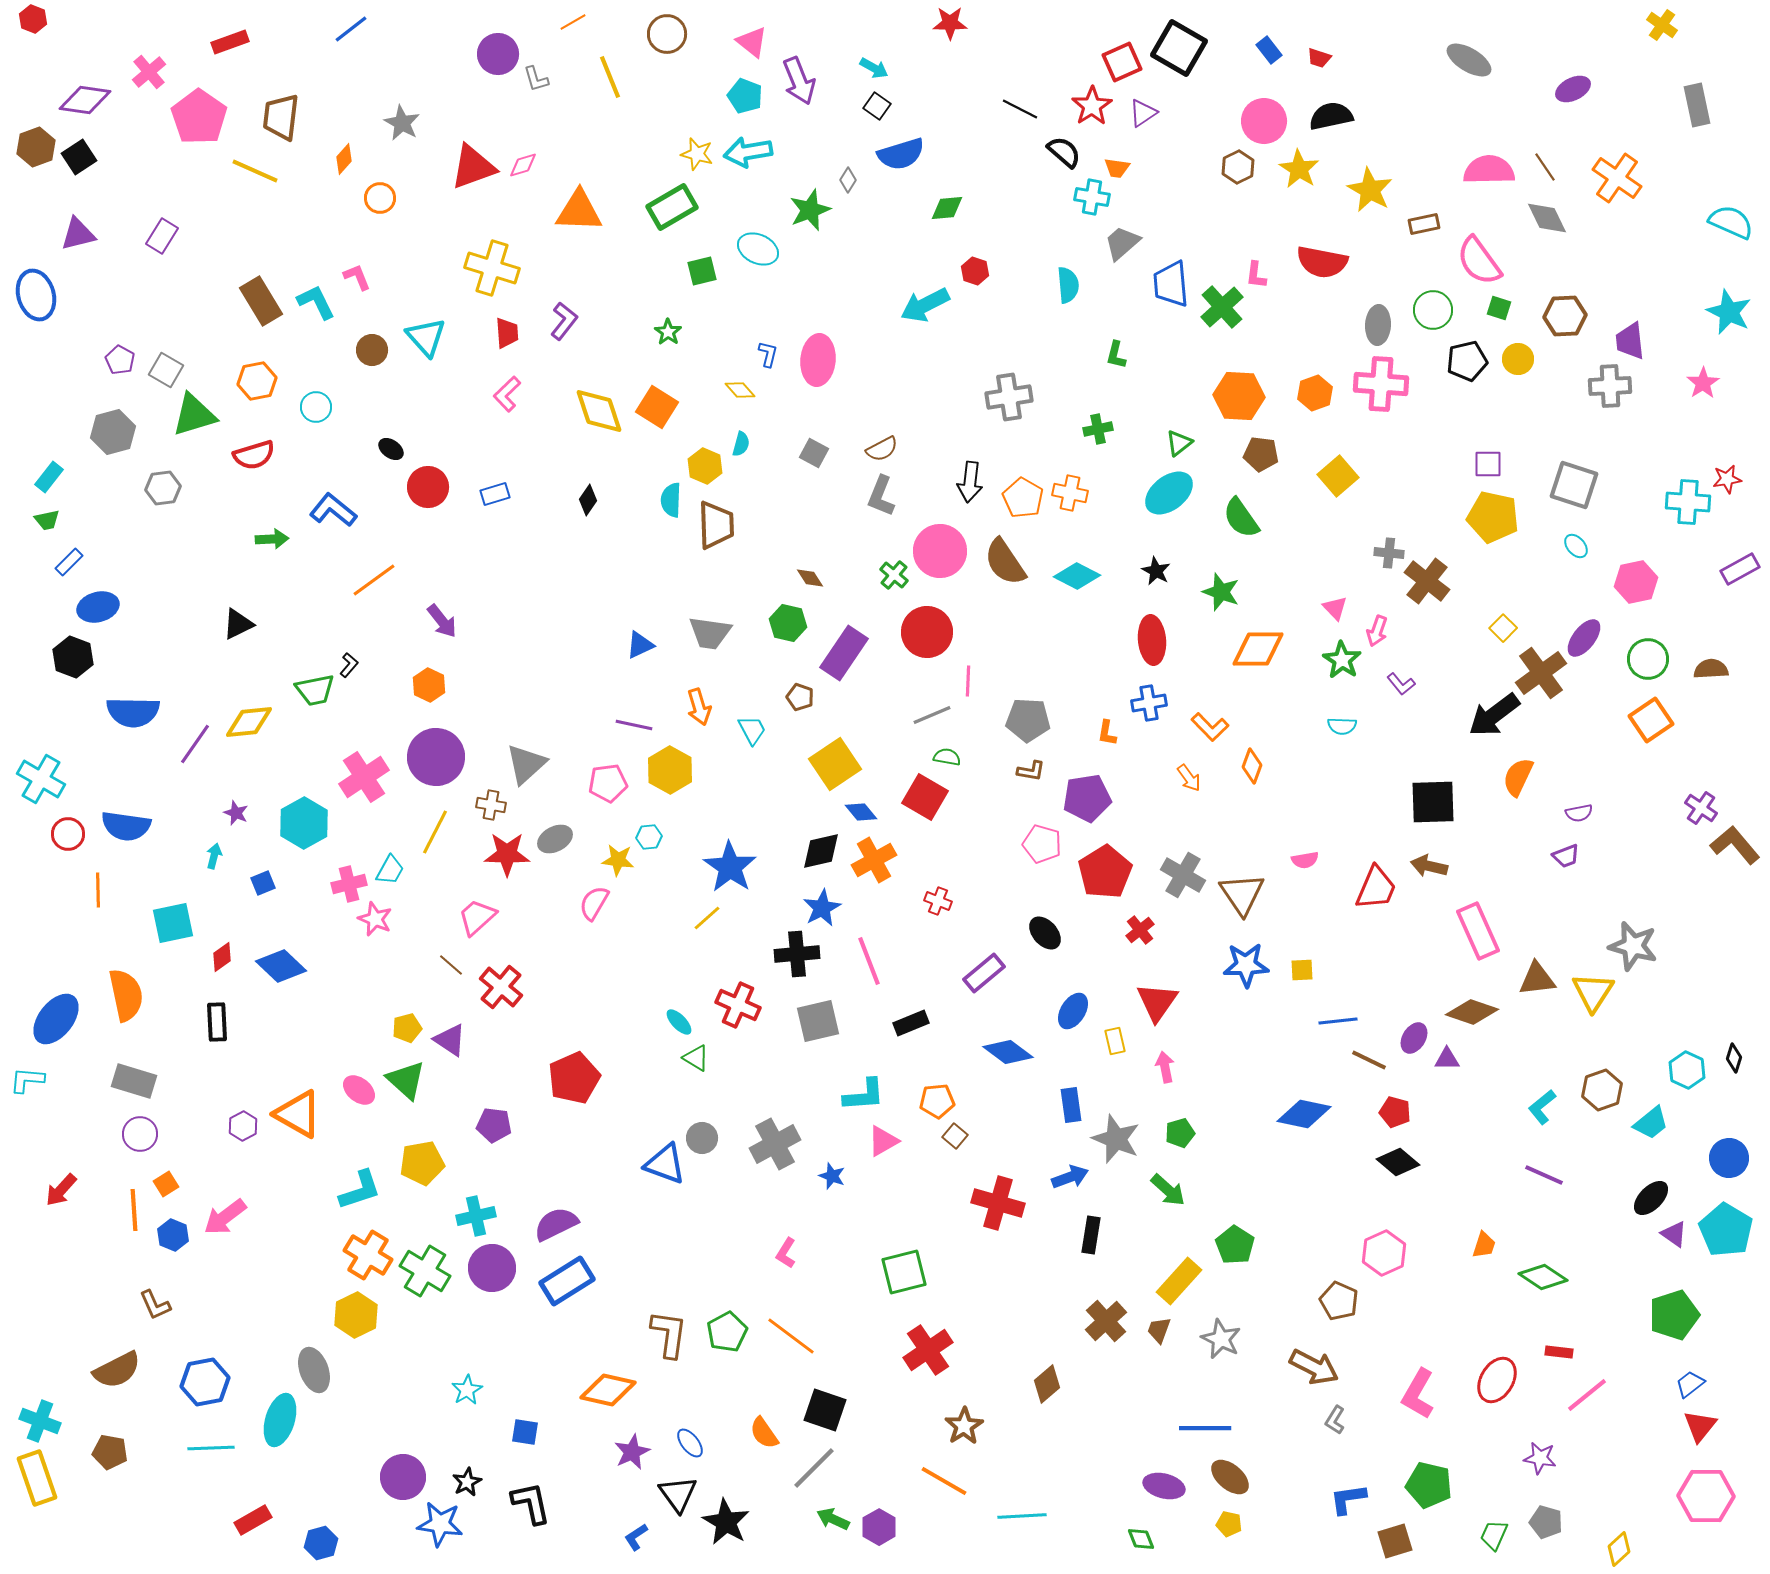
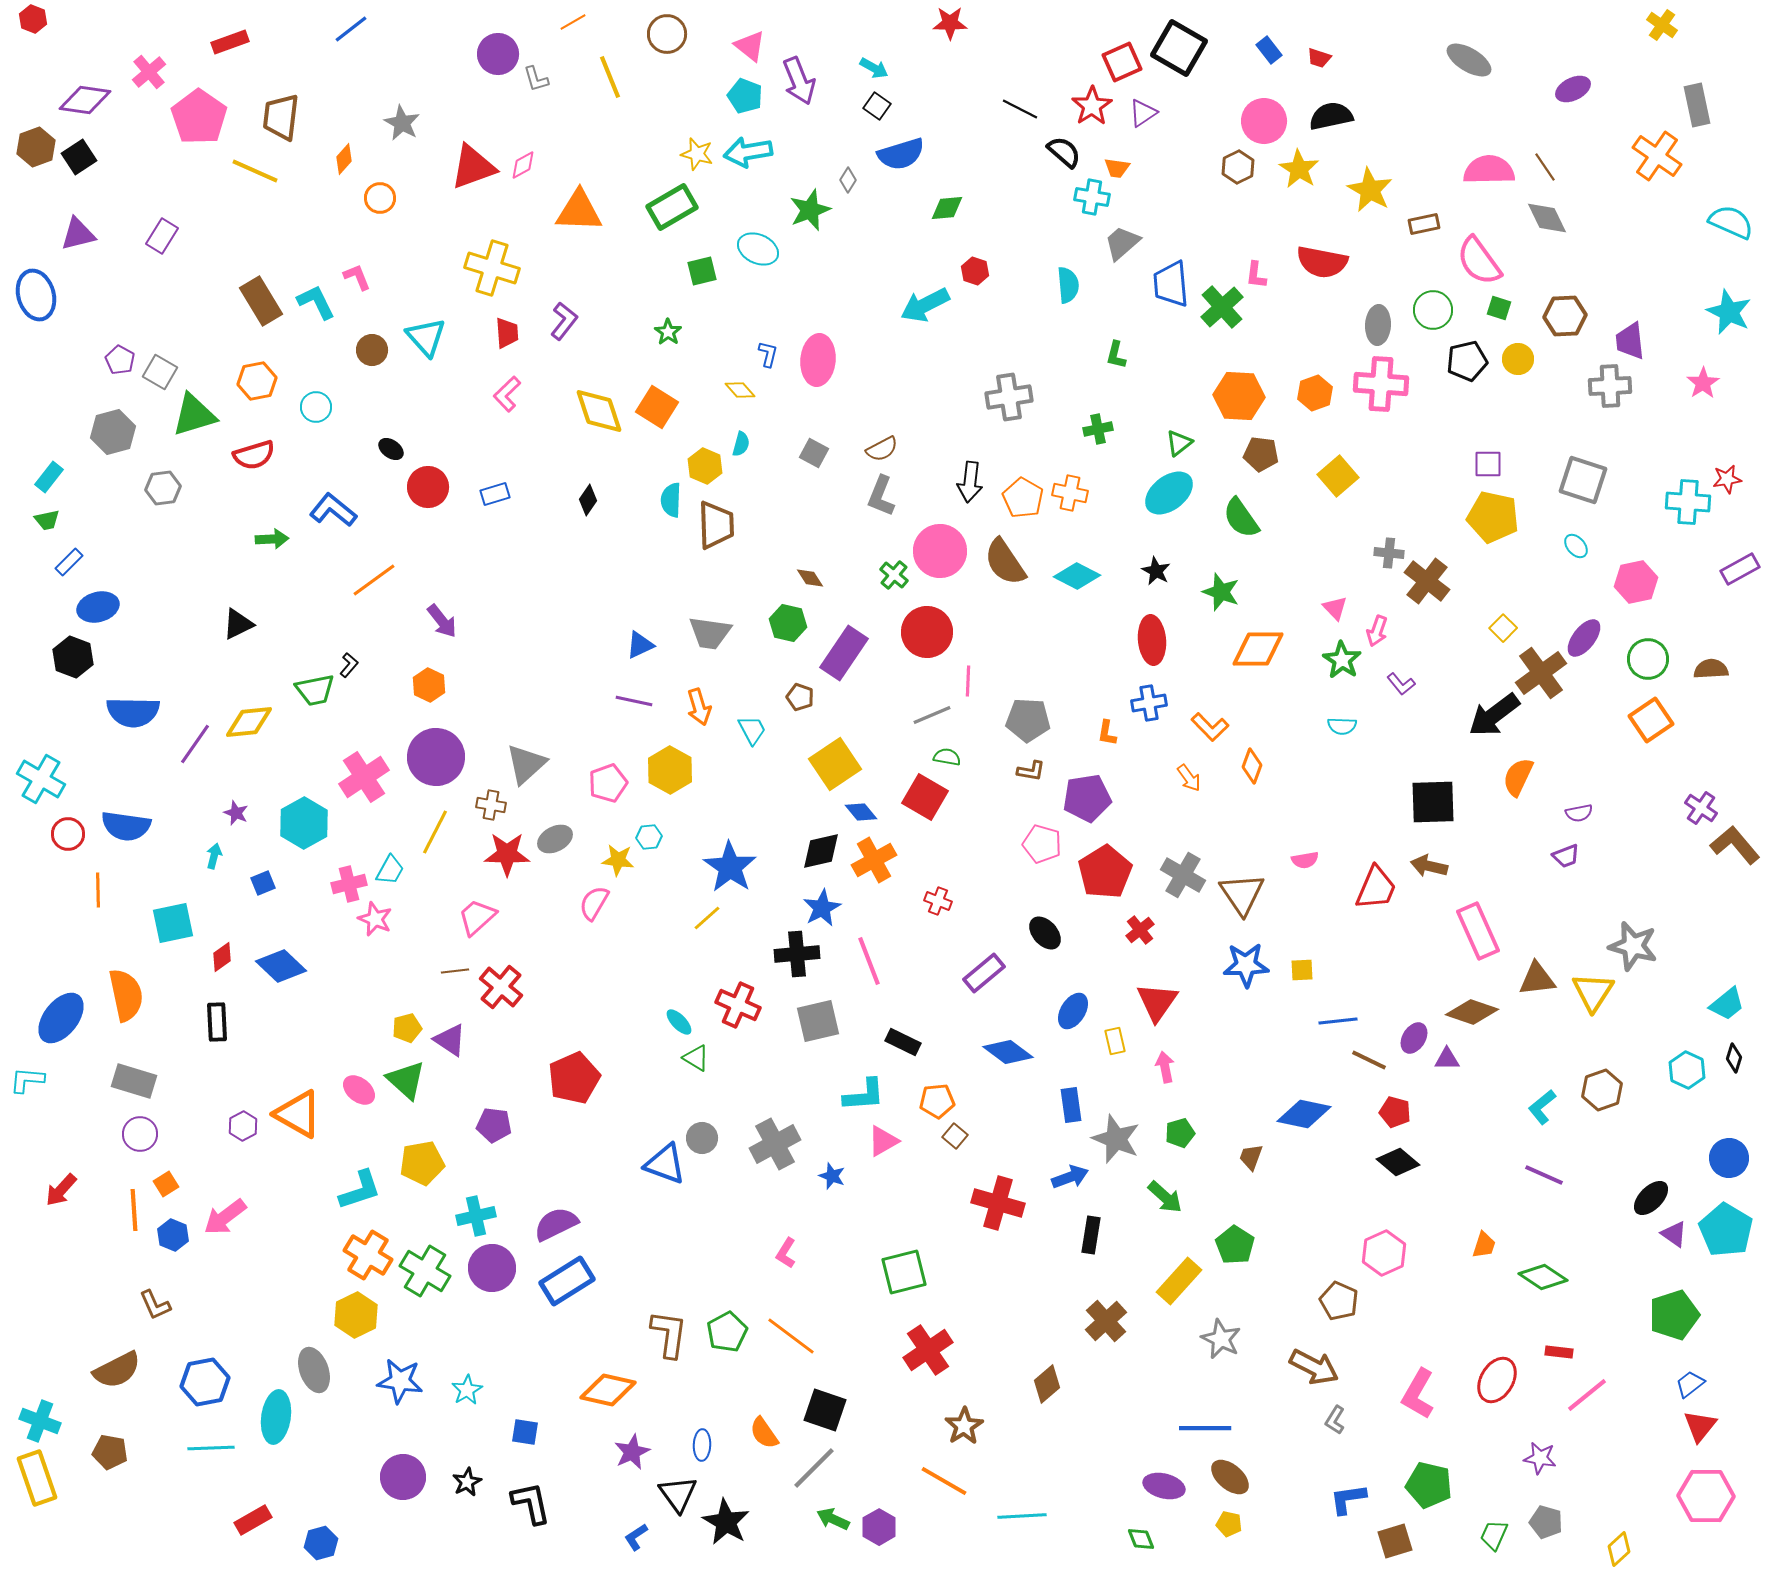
pink triangle at (752, 42): moved 2 px left, 4 px down
pink diamond at (523, 165): rotated 12 degrees counterclockwise
orange cross at (1617, 178): moved 40 px right, 22 px up
gray square at (166, 370): moved 6 px left, 2 px down
gray square at (1574, 485): moved 9 px right, 5 px up
purple line at (634, 725): moved 24 px up
pink pentagon at (608, 783): rotated 12 degrees counterclockwise
brown line at (451, 965): moved 4 px right, 6 px down; rotated 48 degrees counterclockwise
blue ellipse at (56, 1019): moved 5 px right, 1 px up
black rectangle at (911, 1023): moved 8 px left, 19 px down; rotated 48 degrees clockwise
cyan trapezoid at (1651, 1123): moved 76 px right, 119 px up
green arrow at (1168, 1190): moved 3 px left, 7 px down
brown trapezoid at (1159, 1330): moved 92 px right, 173 px up
cyan ellipse at (280, 1420): moved 4 px left, 3 px up; rotated 9 degrees counterclockwise
blue ellipse at (690, 1443): moved 12 px right, 2 px down; rotated 40 degrees clockwise
blue star at (440, 1524): moved 40 px left, 143 px up
